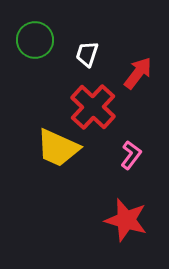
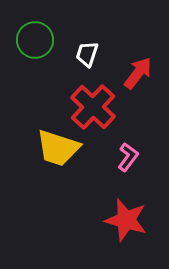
yellow trapezoid: rotated 6 degrees counterclockwise
pink L-shape: moved 3 px left, 2 px down
